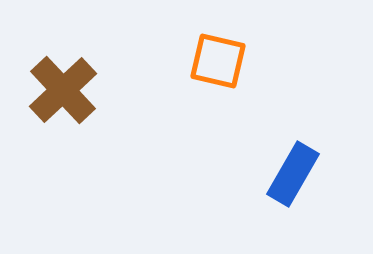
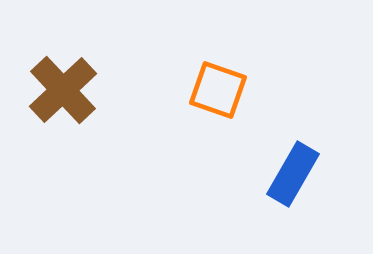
orange square: moved 29 px down; rotated 6 degrees clockwise
